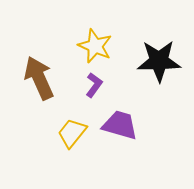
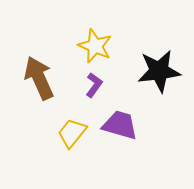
black star: moved 10 px down; rotated 6 degrees counterclockwise
